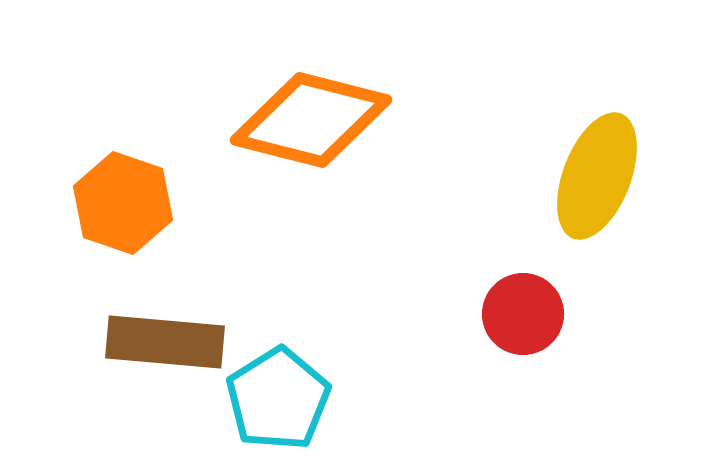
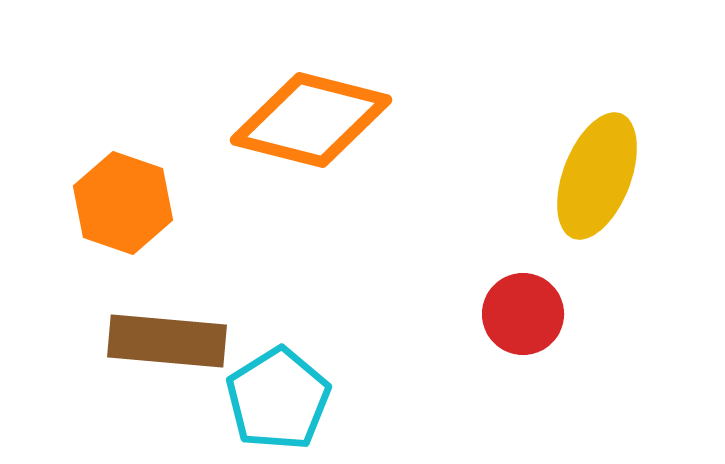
brown rectangle: moved 2 px right, 1 px up
